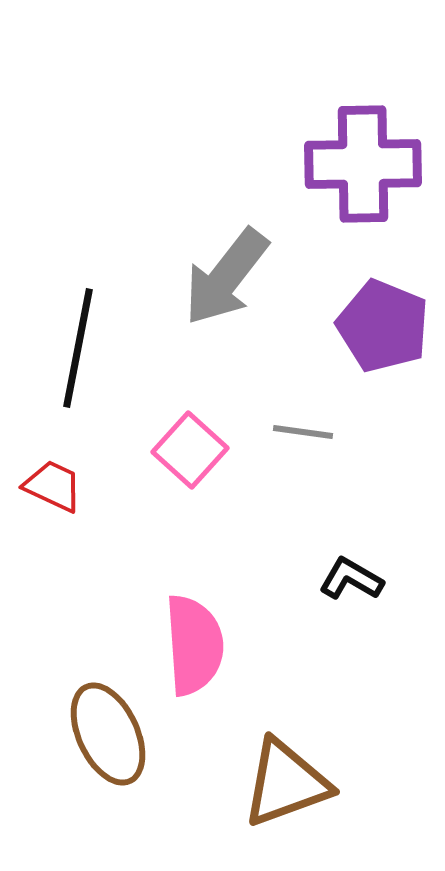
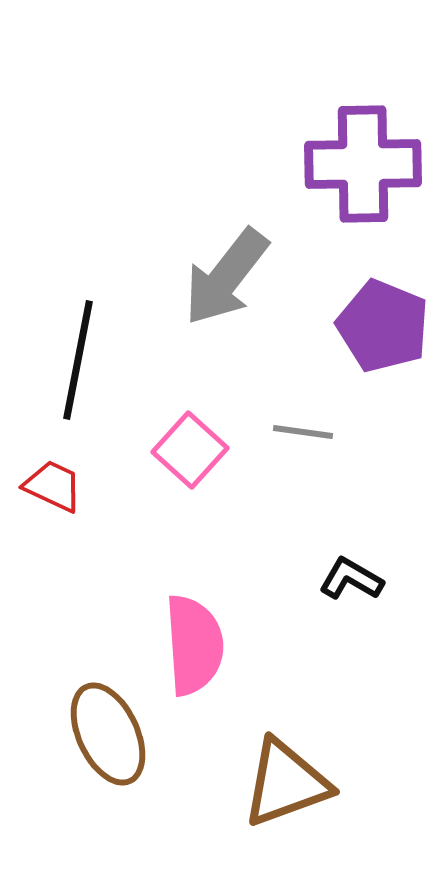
black line: moved 12 px down
